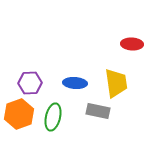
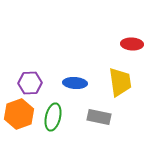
yellow trapezoid: moved 4 px right, 1 px up
gray rectangle: moved 1 px right, 6 px down
